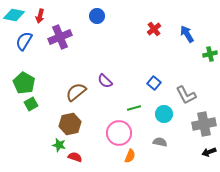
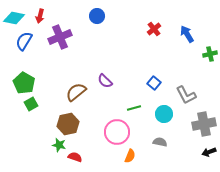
cyan diamond: moved 3 px down
brown hexagon: moved 2 px left
pink circle: moved 2 px left, 1 px up
